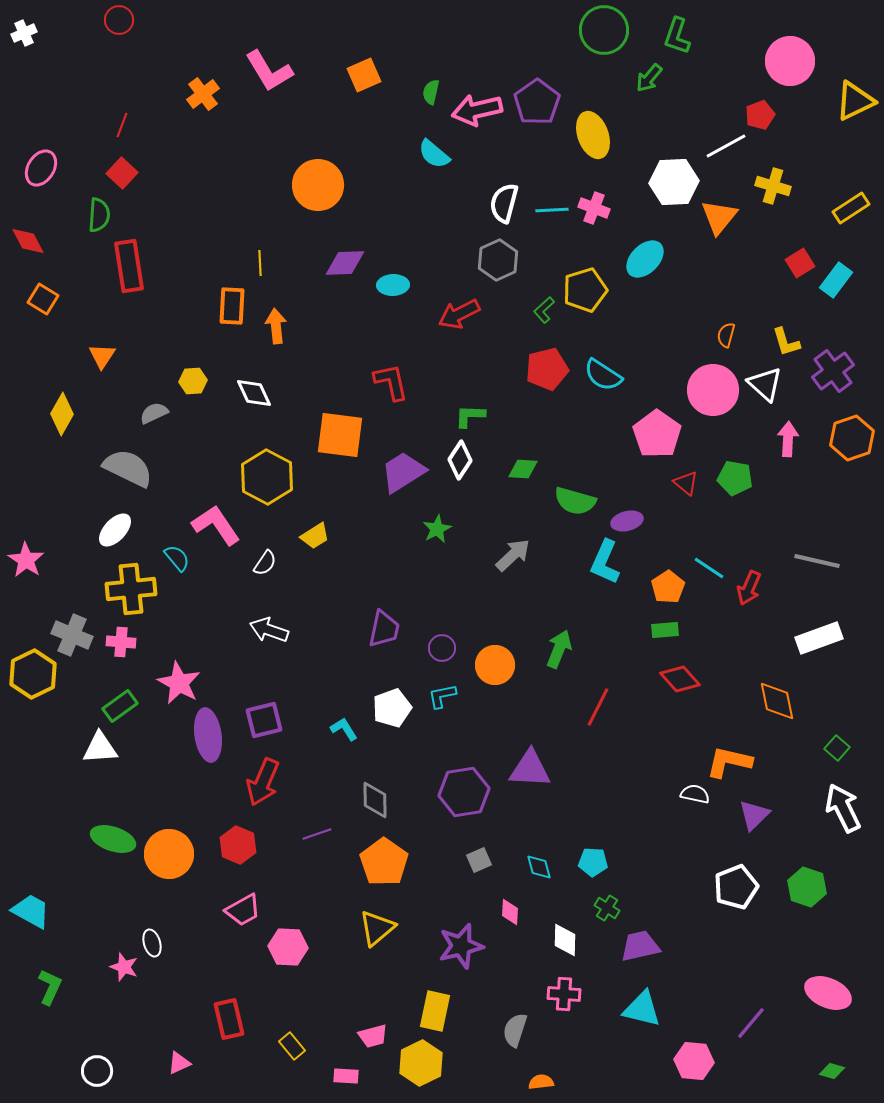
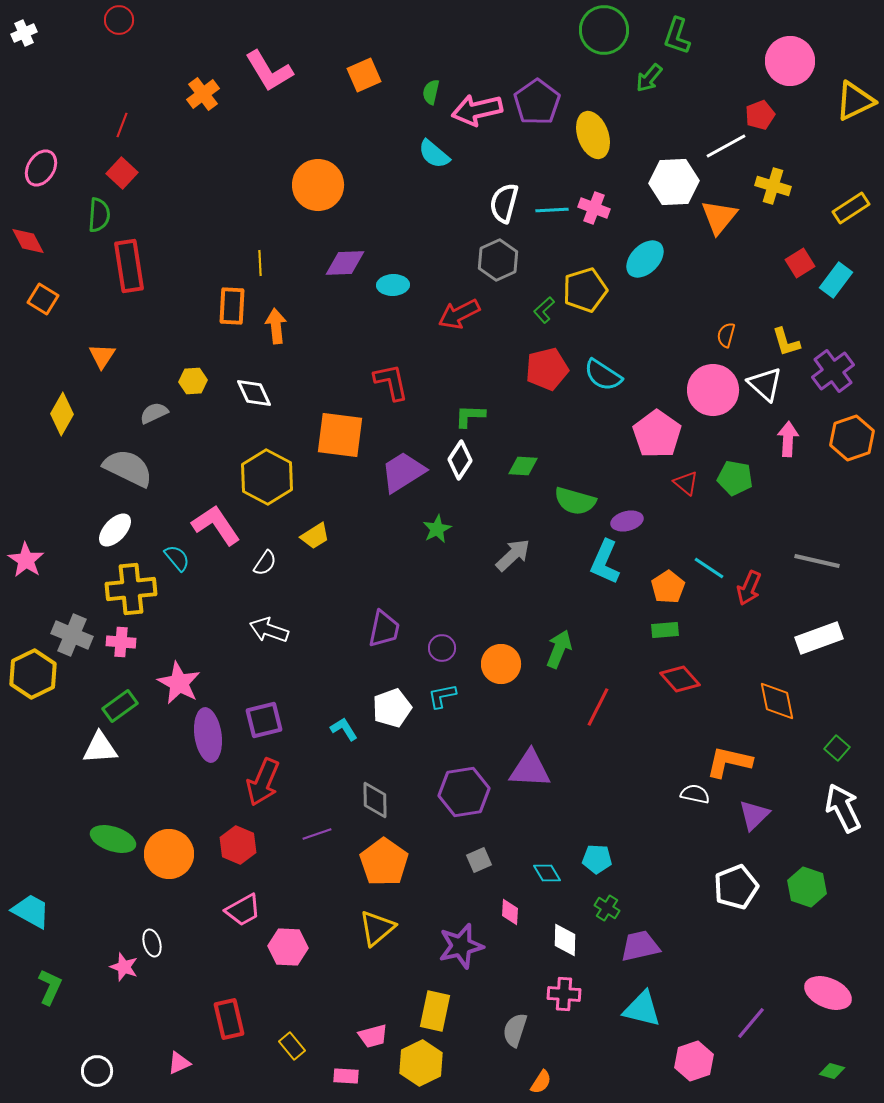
green diamond at (523, 469): moved 3 px up
orange circle at (495, 665): moved 6 px right, 1 px up
cyan pentagon at (593, 862): moved 4 px right, 3 px up
cyan diamond at (539, 867): moved 8 px right, 6 px down; rotated 16 degrees counterclockwise
pink hexagon at (694, 1061): rotated 24 degrees counterclockwise
orange semicircle at (541, 1082): rotated 130 degrees clockwise
